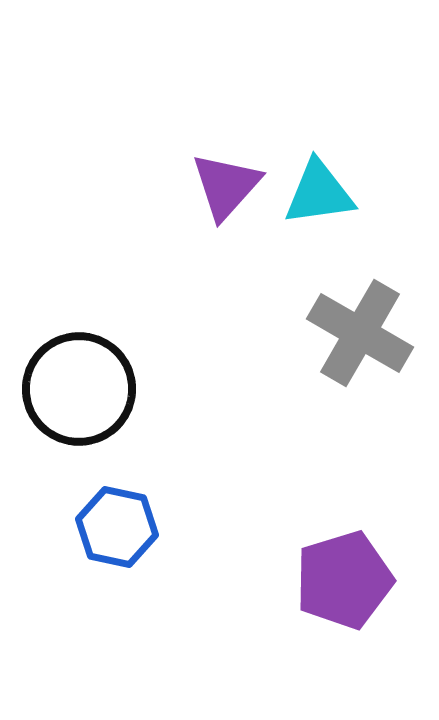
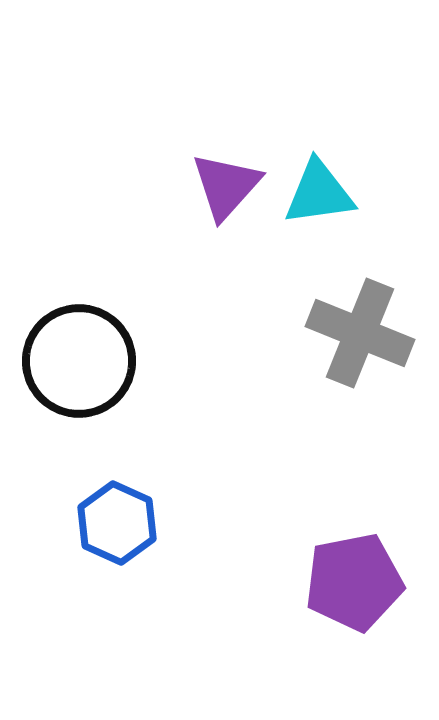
gray cross: rotated 8 degrees counterclockwise
black circle: moved 28 px up
blue hexagon: moved 4 px up; rotated 12 degrees clockwise
purple pentagon: moved 10 px right, 2 px down; rotated 6 degrees clockwise
